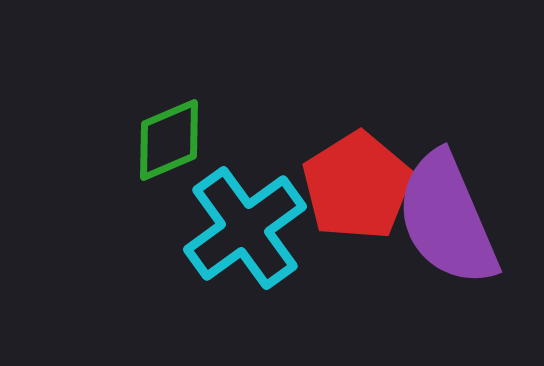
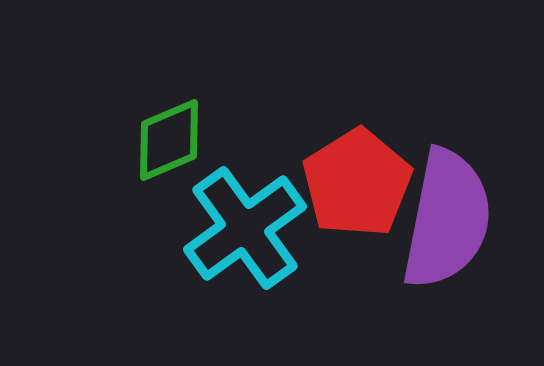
red pentagon: moved 3 px up
purple semicircle: rotated 146 degrees counterclockwise
